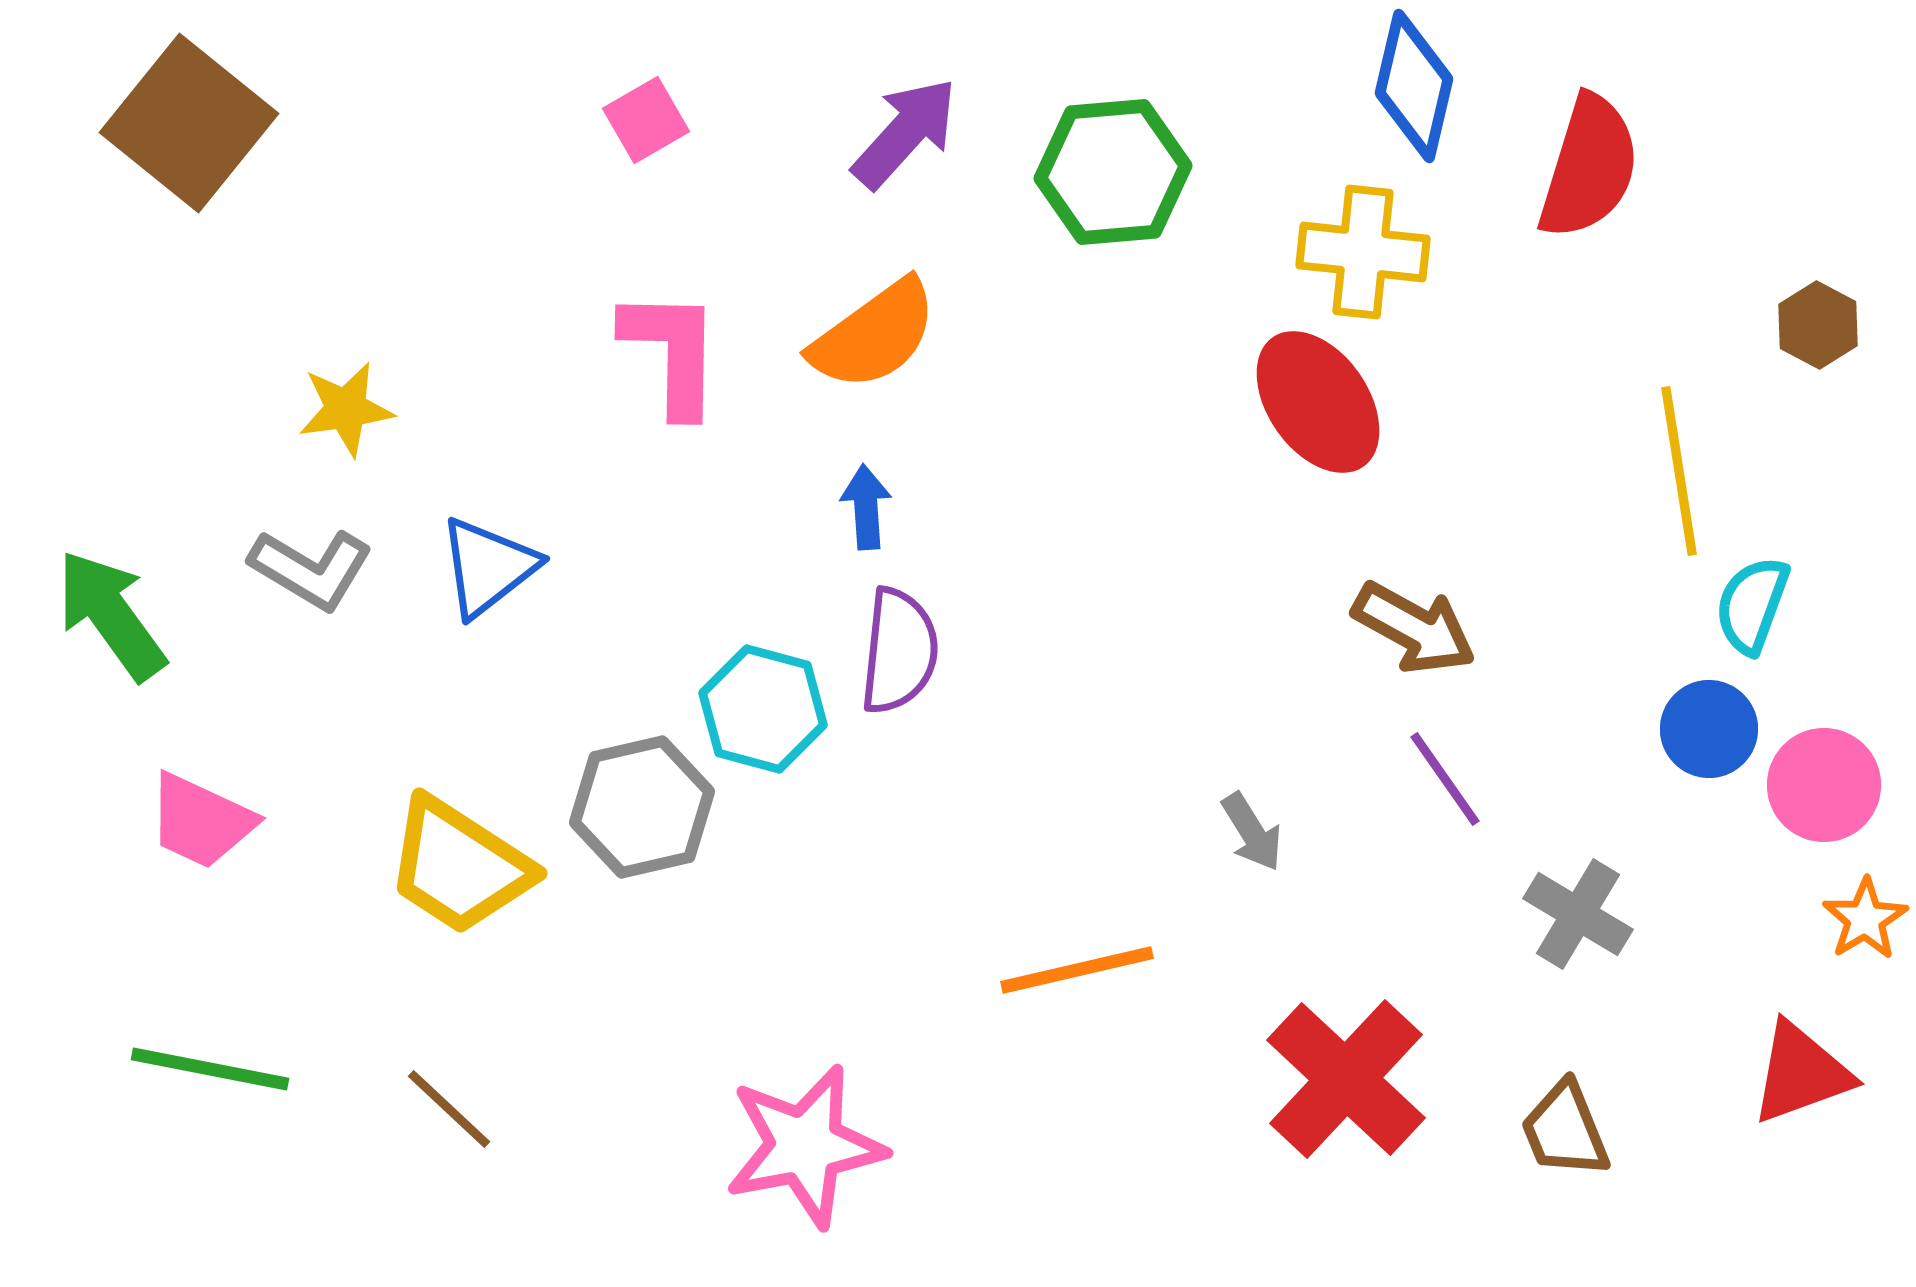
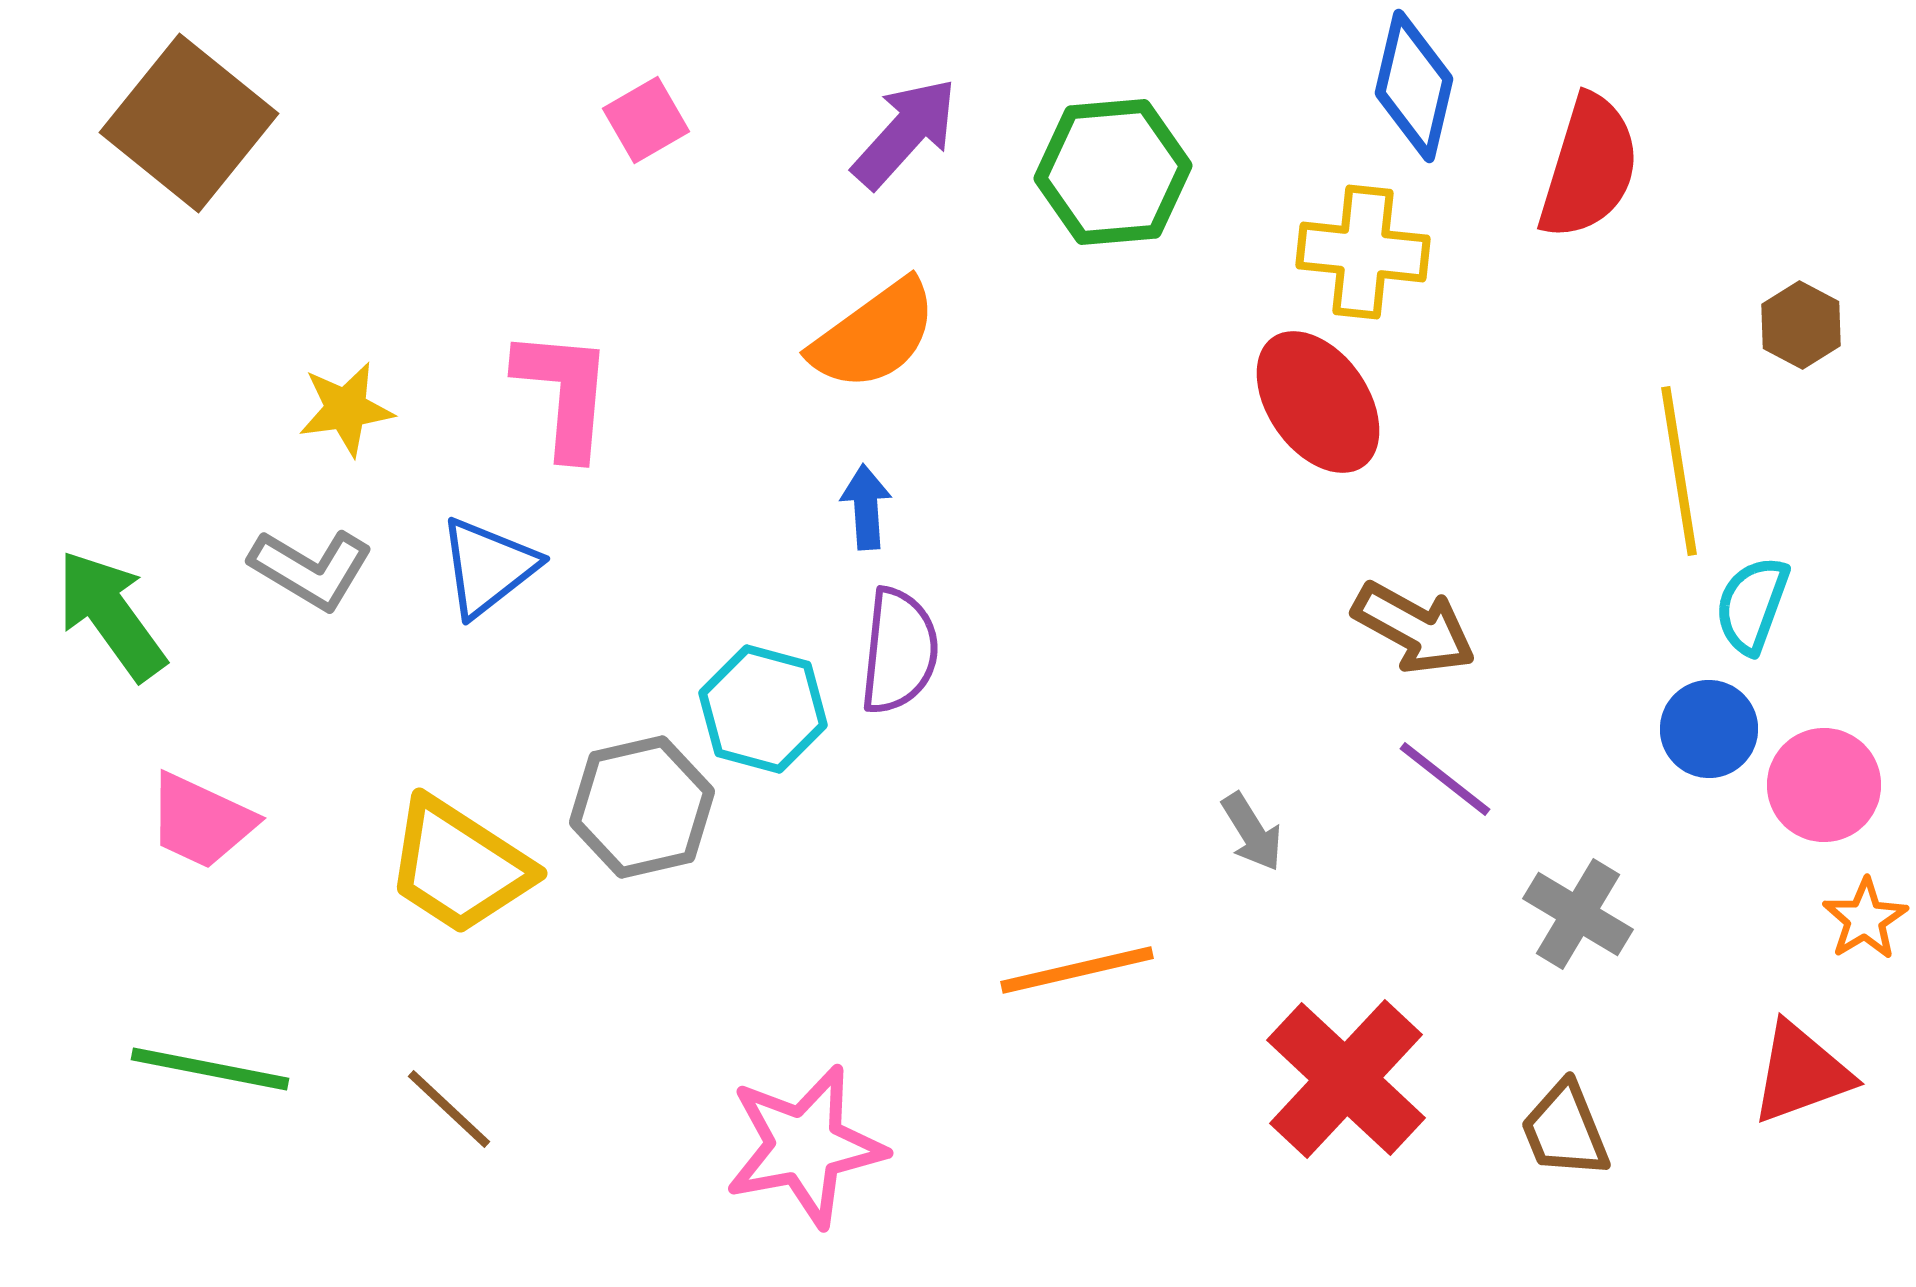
brown hexagon: moved 17 px left
pink L-shape: moved 108 px left, 41 px down; rotated 4 degrees clockwise
purple line: rotated 17 degrees counterclockwise
